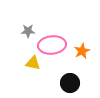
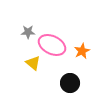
gray star: moved 1 px down
pink ellipse: rotated 32 degrees clockwise
yellow triangle: rotated 28 degrees clockwise
